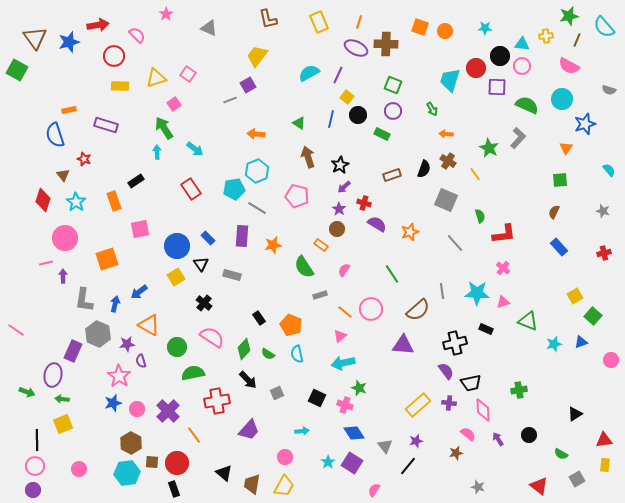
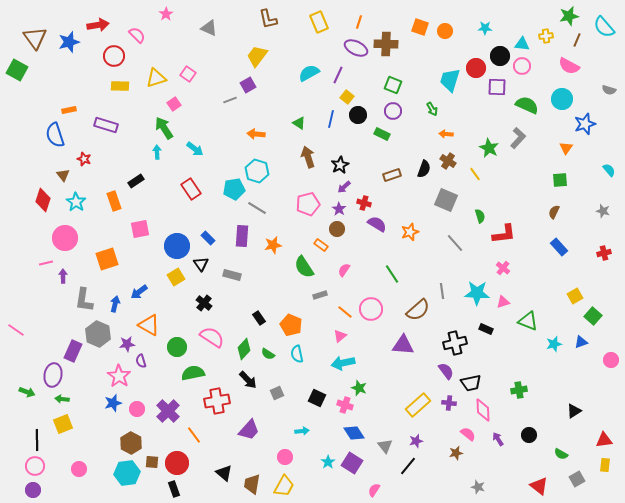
cyan hexagon at (257, 171): rotated 20 degrees counterclockwise
pink pentagon at (297, 196): moved 11 px right, 8 px down; rotated 30 degrees counterclockwise
black triangle at (575, 414): moved 1 px left, 3 px up
